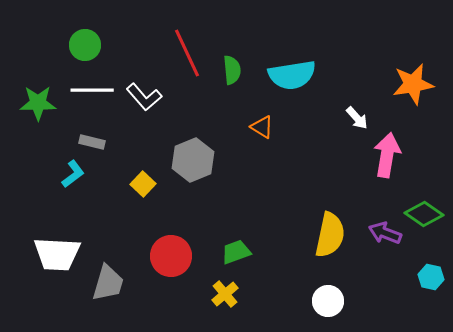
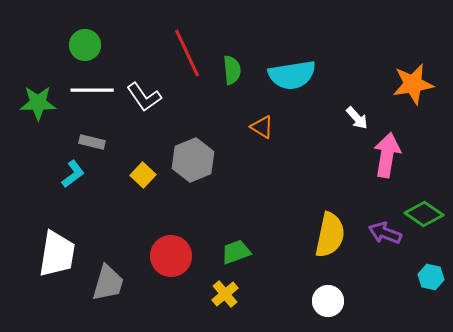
white L-shape: rotated 6 degrees clockwise
yellow square: moved 9 px up
white trapezoid: rotated 84 degrees counterclockwise
